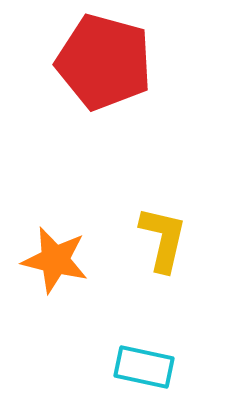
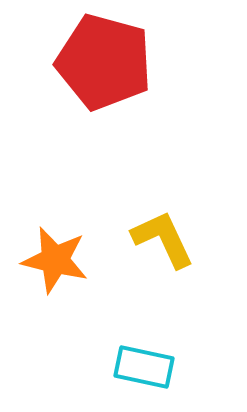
yellow L-shape: rotated 38 degrees counterclockwise
